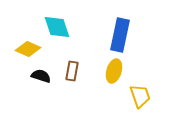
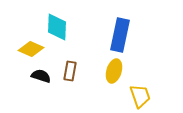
cyan diamond: rotated 20 degrees clockwise
yellow diamond: moved 3 px right
brown rectangle: moved 2 px left
